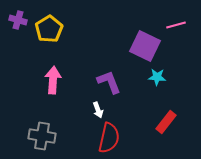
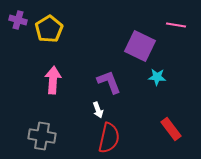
pink line: rotated 24 degrees clockwise
purple square: moved 5 px left
red rectangle: moved 5 px right, 7 px down; rotated 75 degrees counterclockwise
